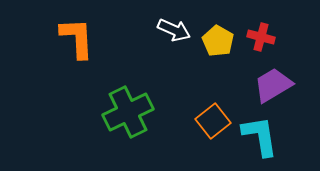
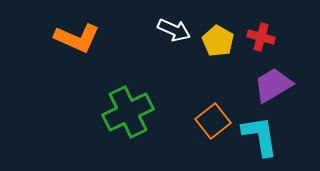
orange L-shape: rotated 117 degrees clockwise
